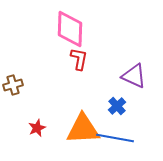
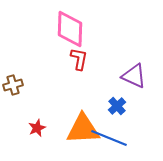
blue line: moved 6 px left; rotated 12 degrees clockwise
